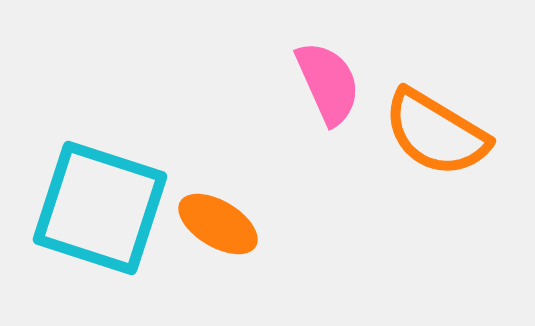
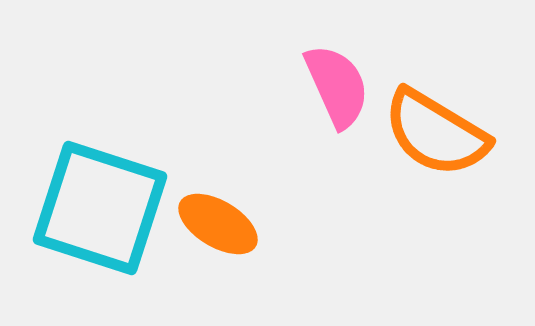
pink semicircle: moved 9 px right, 3 px down
